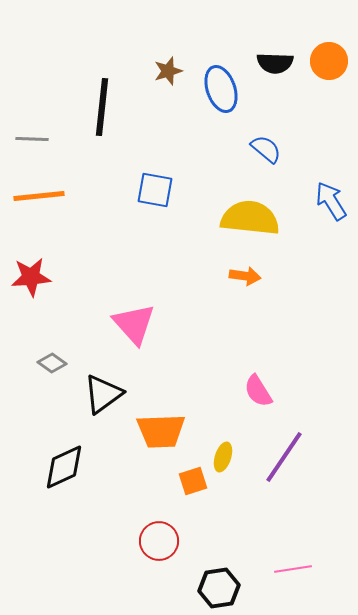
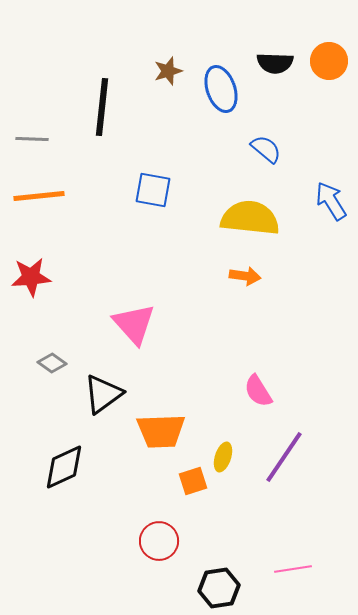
blue square: moved 2 px left
